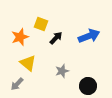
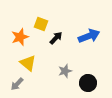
gray star: moved 3 px right
black circle: moved 3 px up
